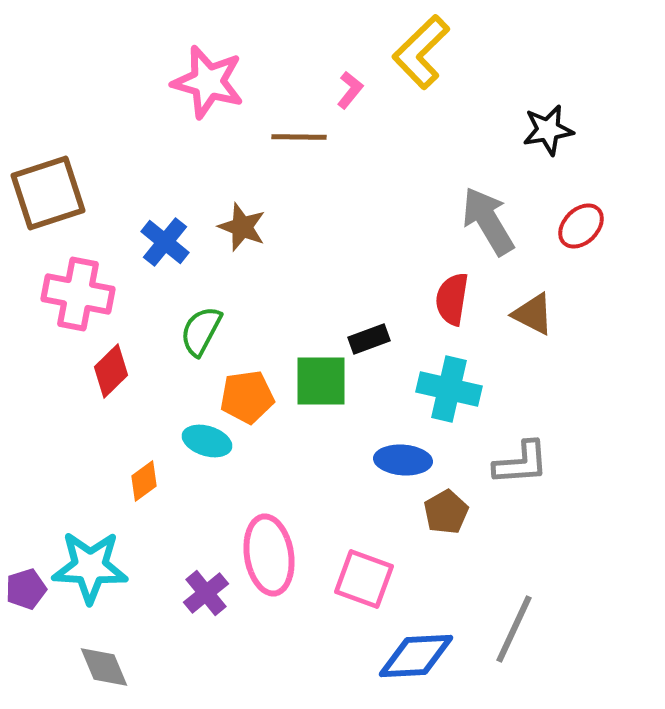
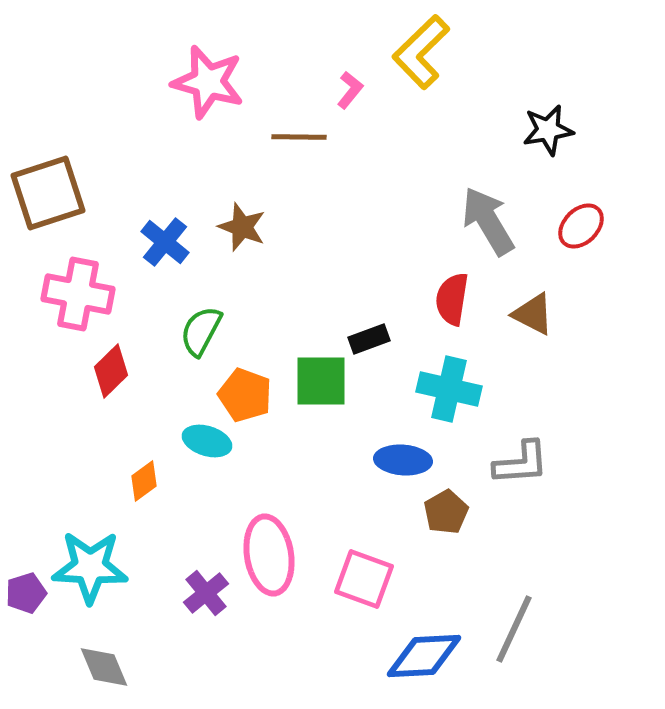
orange pentagon: moved 2 px left, 2 px up; rotated 28 degrees clockwise
purple pentagon: moved 4 px down
blue diamond: moved 8 px right
